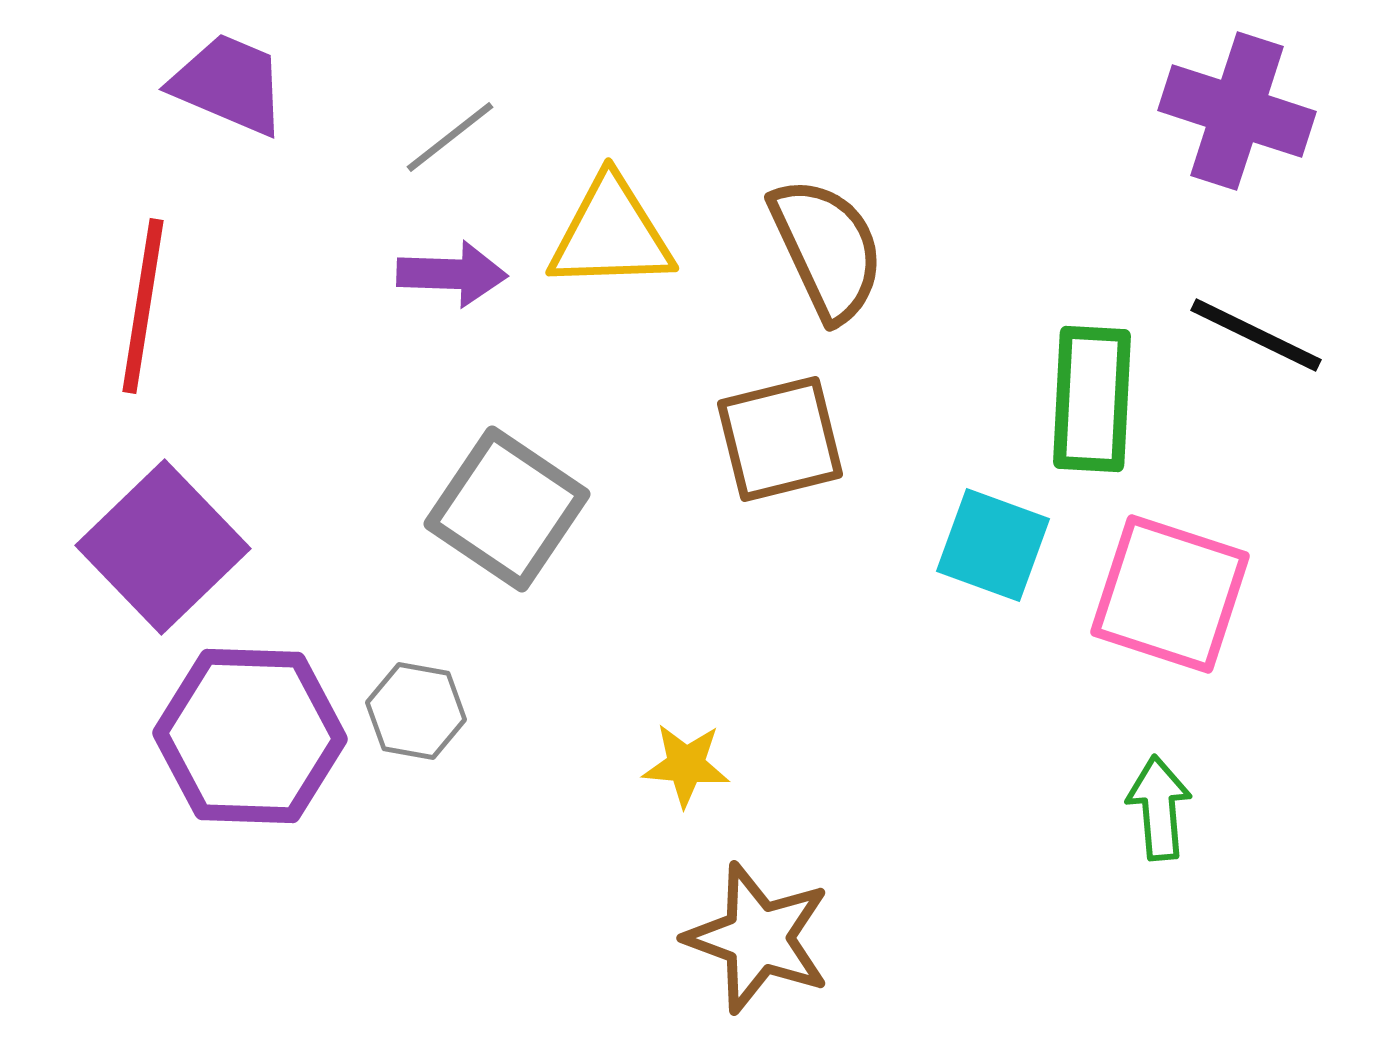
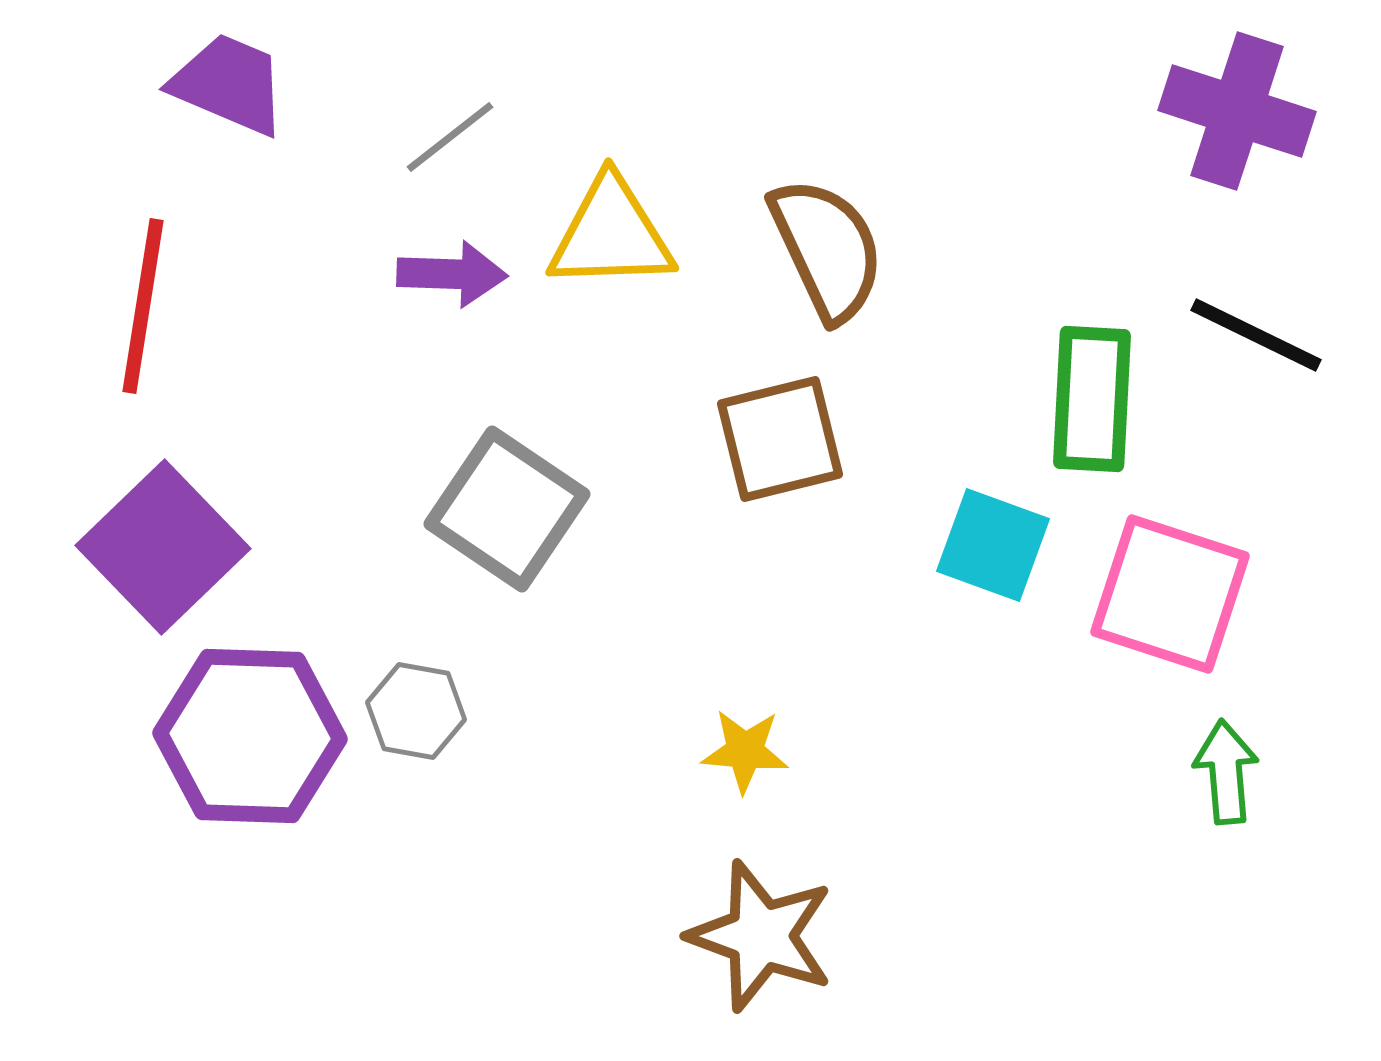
yellow star: moved 59 px right, 14 px up
green arrow: moved 67 px right, 36 px up
brown star: moved 3 px right, 2 px up
